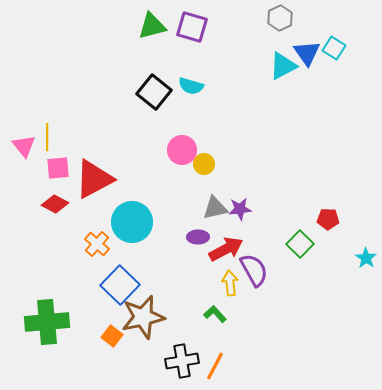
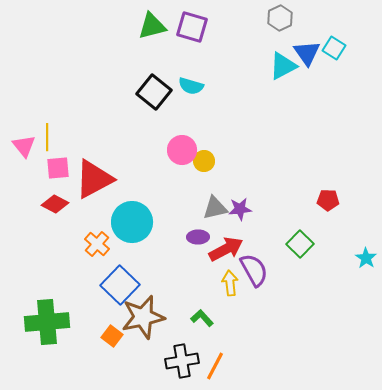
yellow circle: moved 3 px up
red pentagon: moved 19 px up
green L-shape: moved 13 px left, 4 px down
